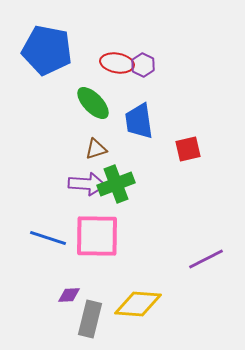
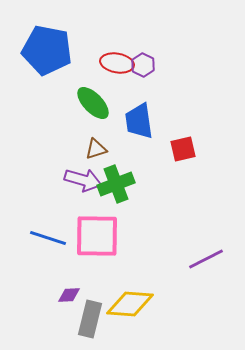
red square: moved 5 px left
purple arrow: moved 4 px left, 4 px up; rotated 12 degrees clockwise
yellow diamond: moved 8 px left
